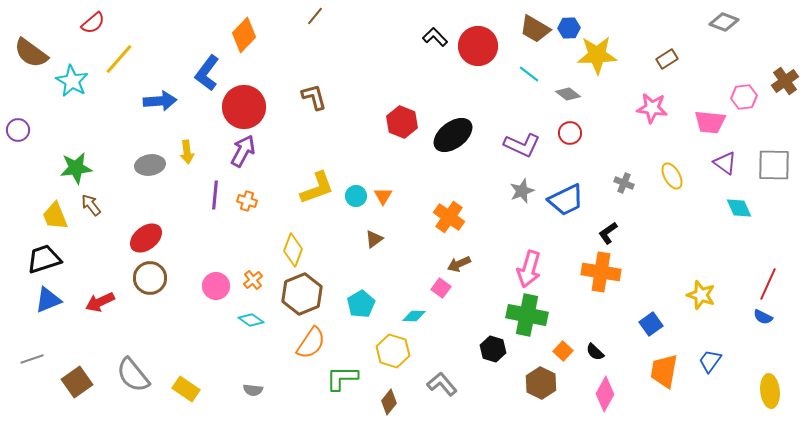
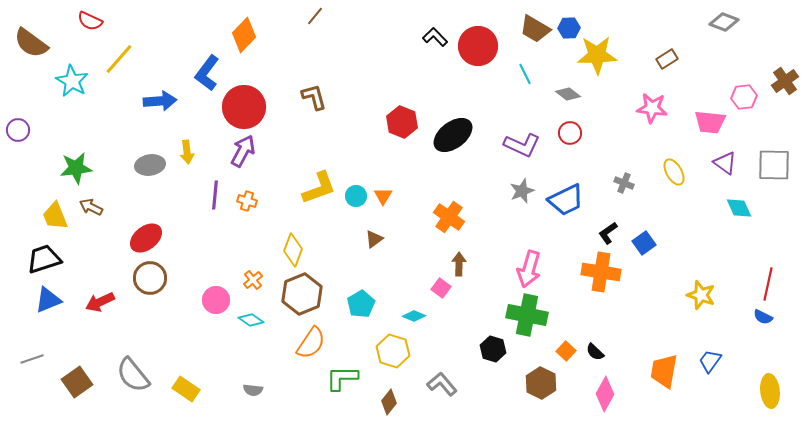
red semicircle at (93, 23): moved 3 px left, 2 px up; rotated 65 degrees clockwise
brown semicircle at (31, 53): moved 10 px up
cyan line at (529, 74): moved 4 px left; rotated 25 degrees clockwise
yellow ellipse at (672, 176): moved 2 px right, 4 px up
yellow L-shape at (317, 188): moved 2 px right
brown arrow at (91, 205): moved 2 px down; rotated 25 degrees counterclockwise
brown arrow at (459, 264): rotated 115 degrees clockwise
red line at (768, 284): rotated 12 degrees counterclockwise
pink circle at (216, 286): moved 14 px down
cyan diamond at (414, 316): rotated 20 degrees clockwise
blue square at (651, 324): moved 7 px left, 81 px up
orange square at (563, 351): moved 3 px right
